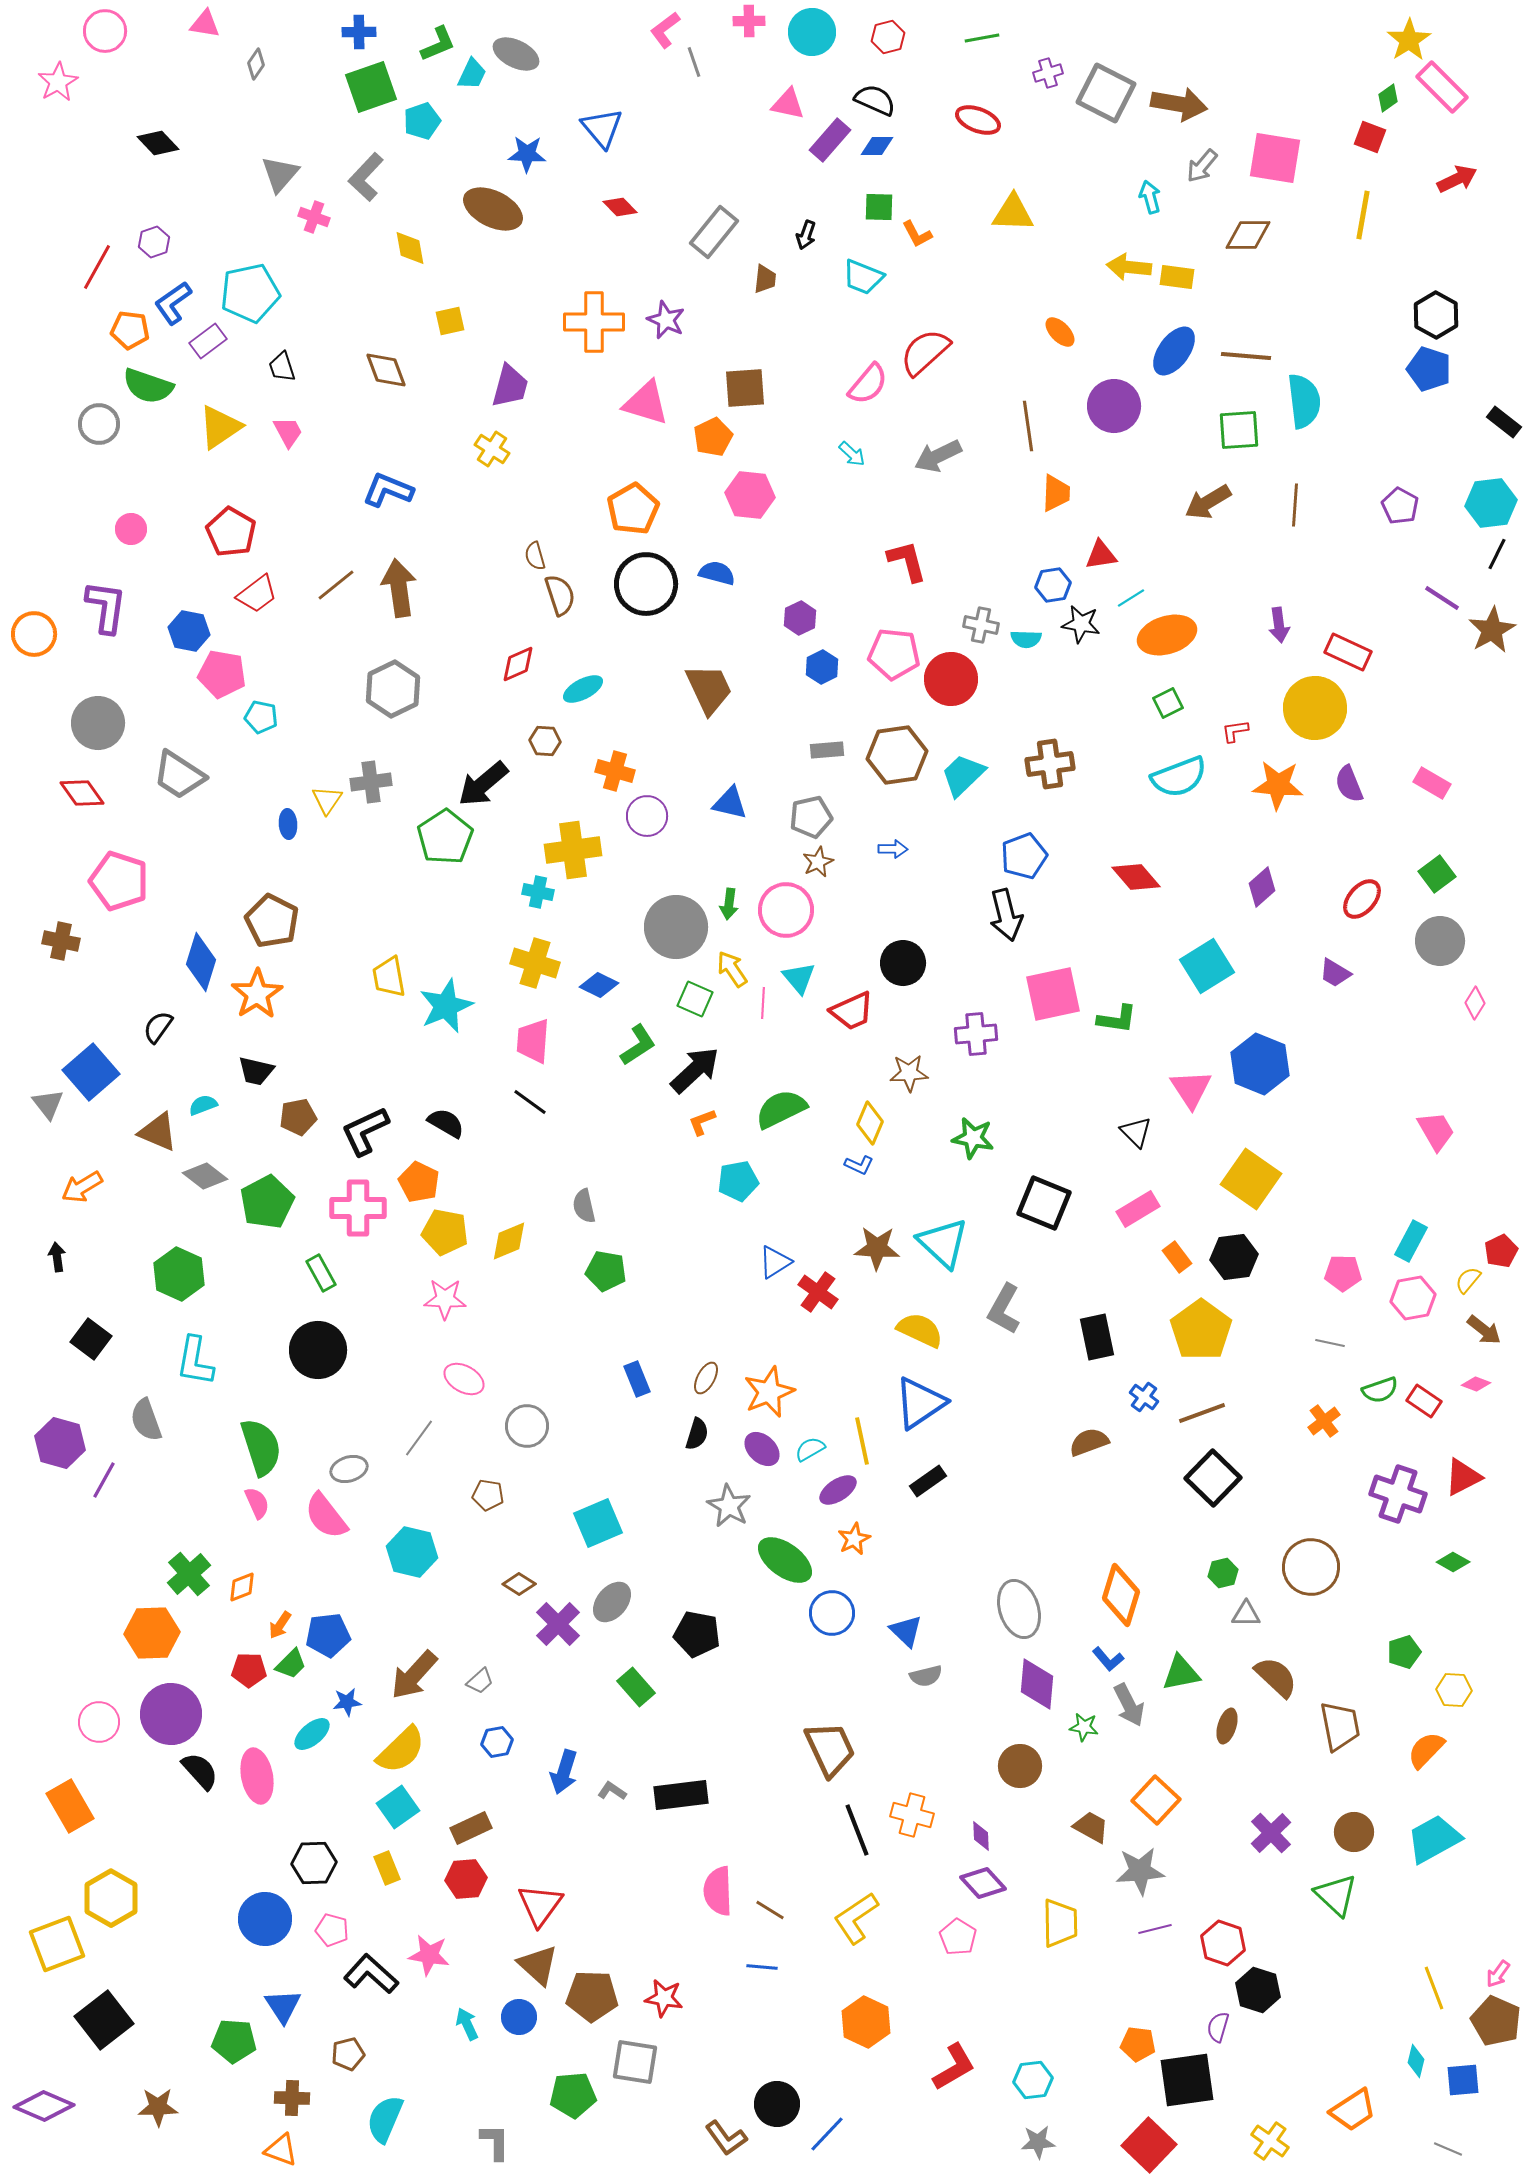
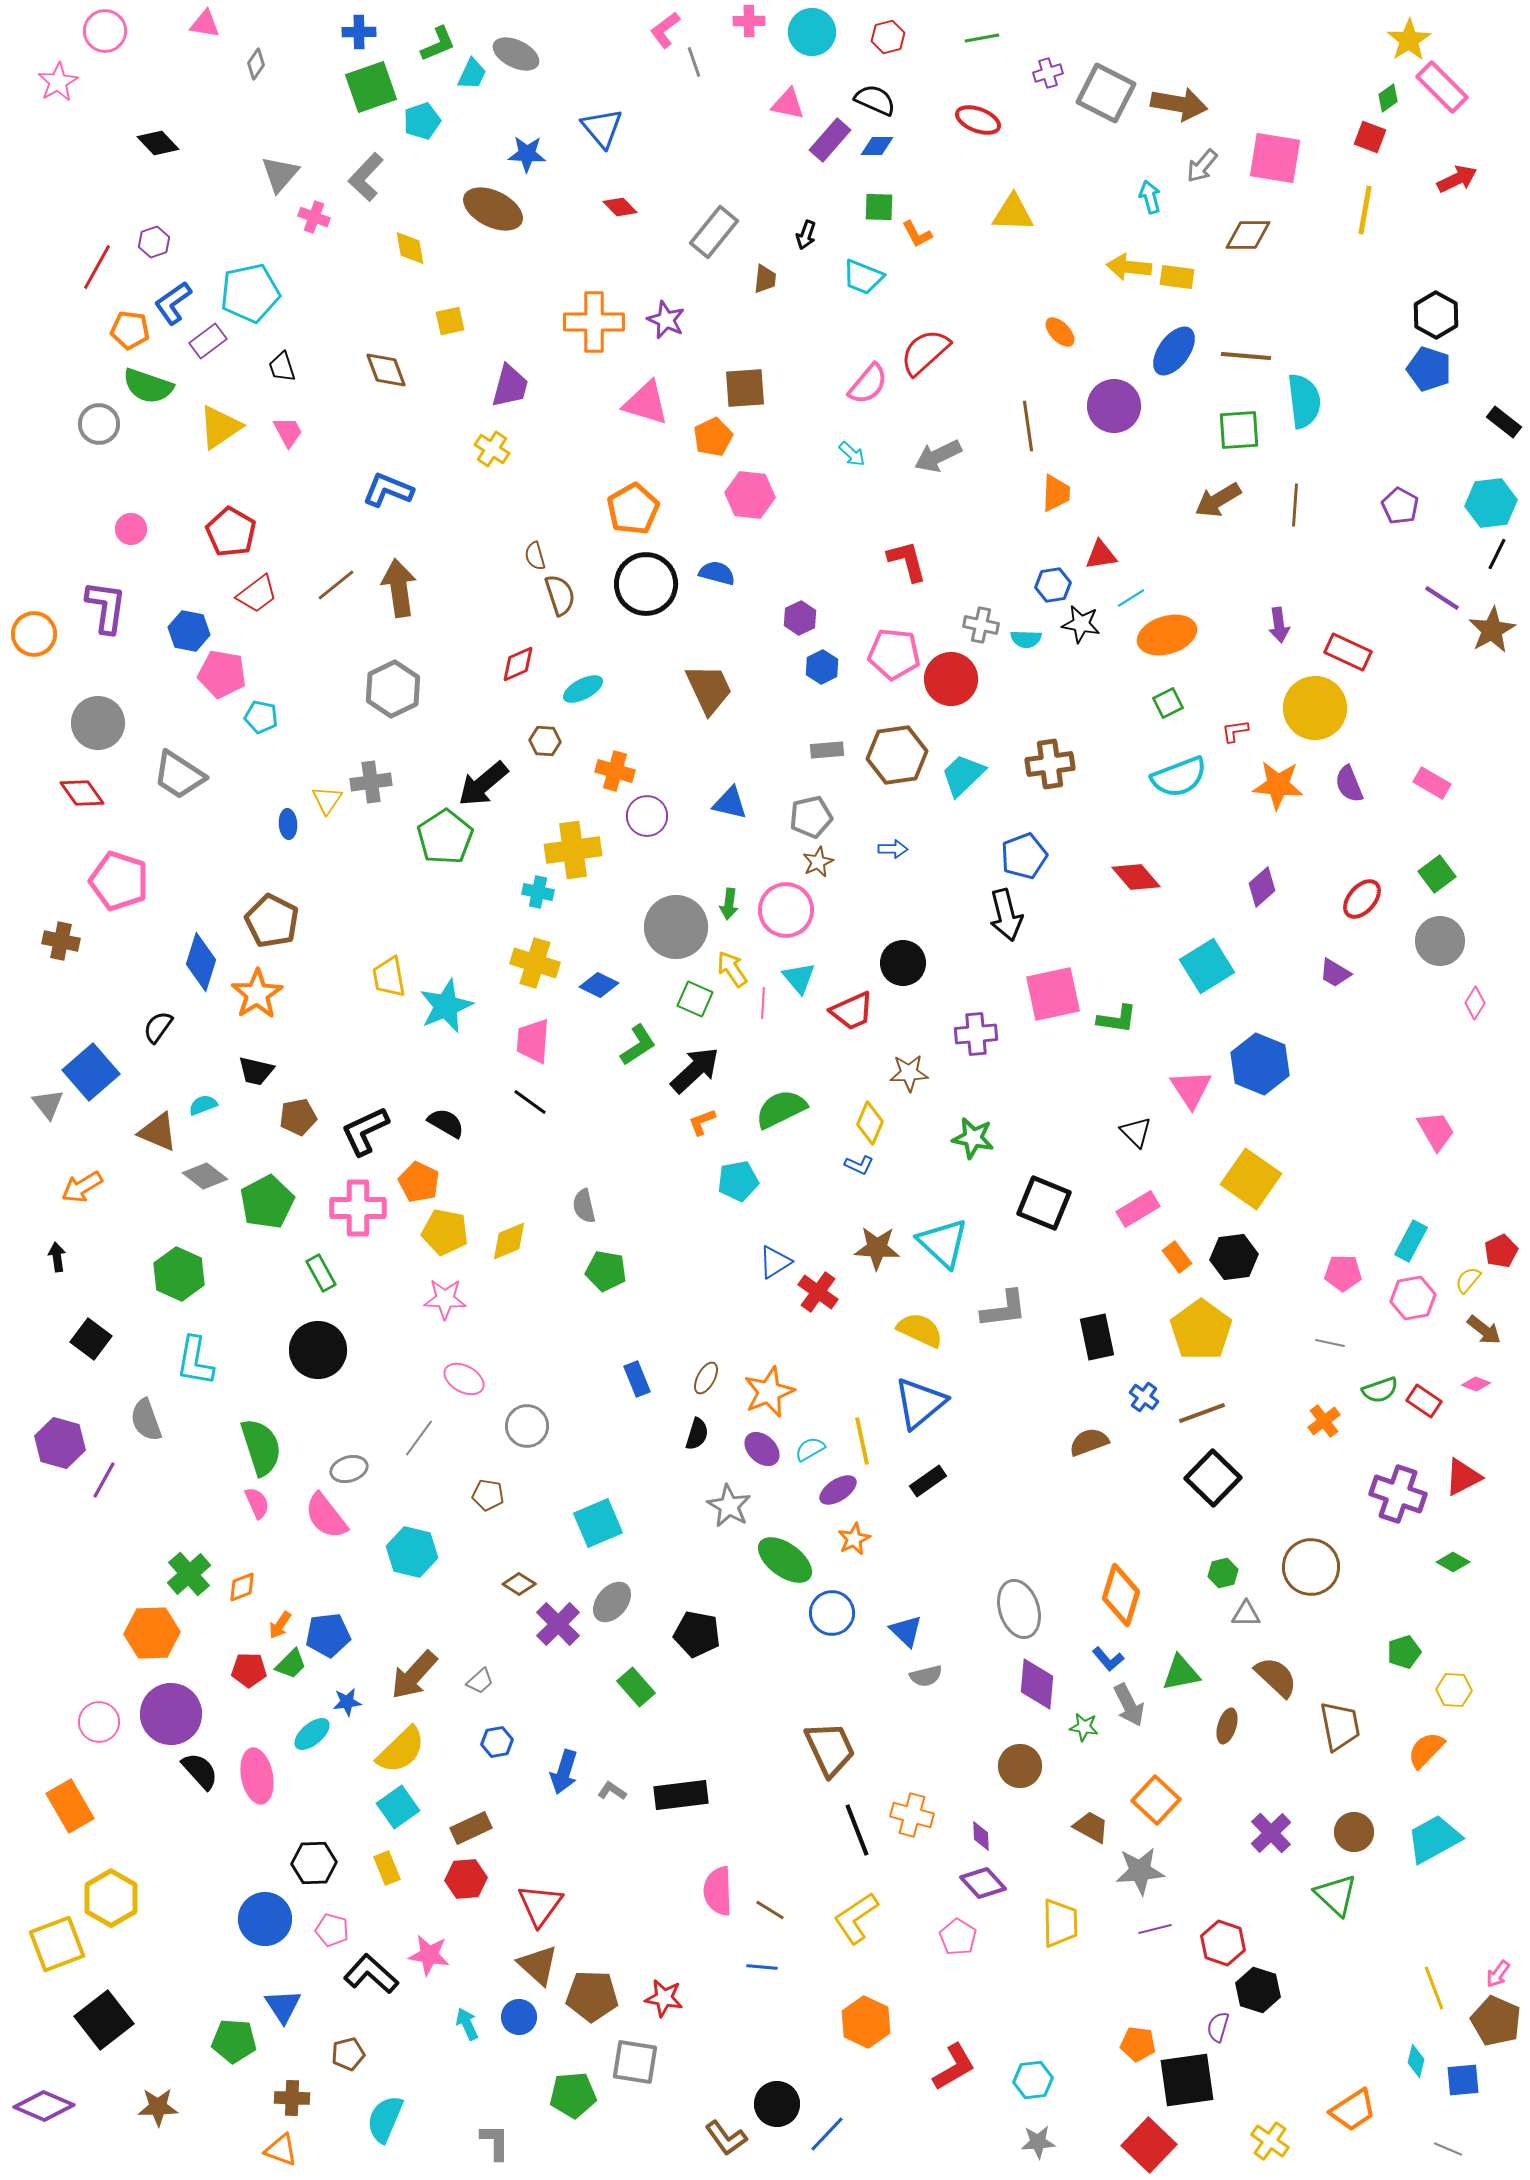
yellow line at (1363, 215): moved 2 px right, 5 px up
brown arrow at (1208, 502): moved 10 px right, 2 px up
gray L-shape at (1004, 1309): rotated 126 degrees counterclockwise
blue triangle at (920, 1403): rotated 6 degrees counterclockwise
